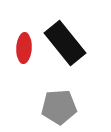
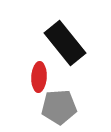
red ellipse: moved 15 px right, 29 px down
